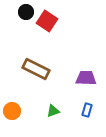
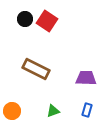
black circle: moved 1 px left, 7 px down
